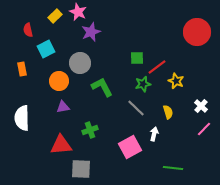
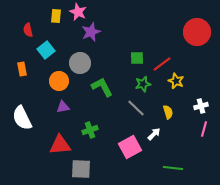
yellow rectangle: moved 1 px right; rotated 40 degrees counterclockwise
cyan square: moved 1 px down; rotated 12 degrees counterclockwise
red line: moved 5 px right, 3 px up
white cross: rotated 32 degrees clockwise
white semicircle: rotated 25 degrees counterclockwise
pink line: rotated 28 degrees counterclockwise
white arrow: rotated 32 degrees clockwise
red triangle: moved 1 px left
